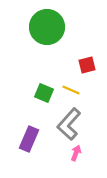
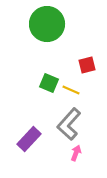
green circle: moved 3 px up
green square: moved 5 px right, 10 px up
purple rectangle: rotated 20 degrees clockwise
